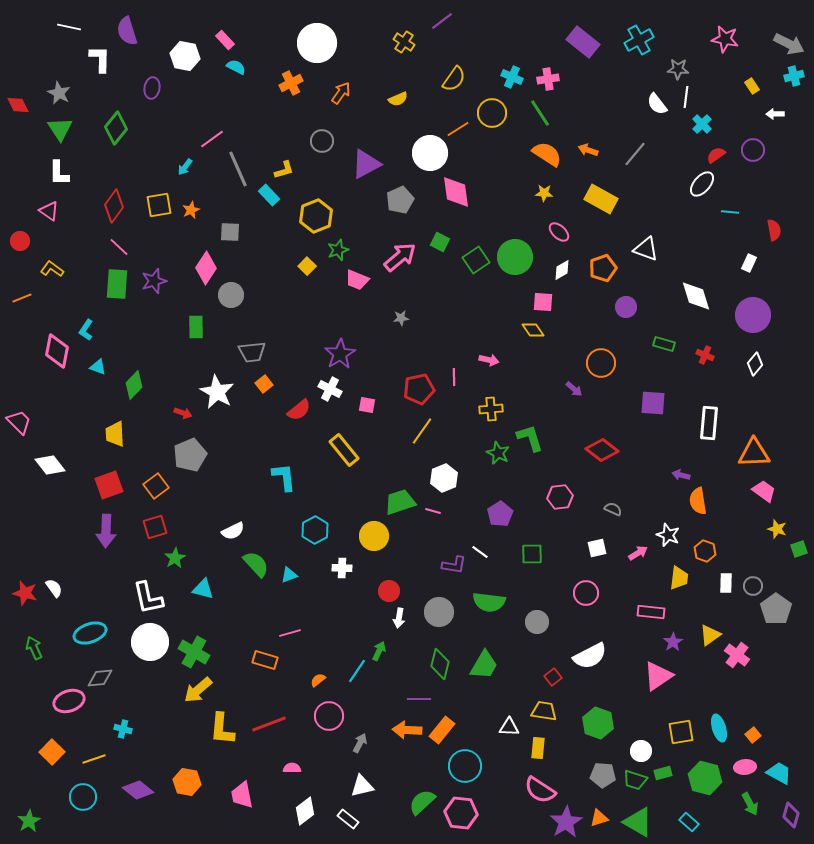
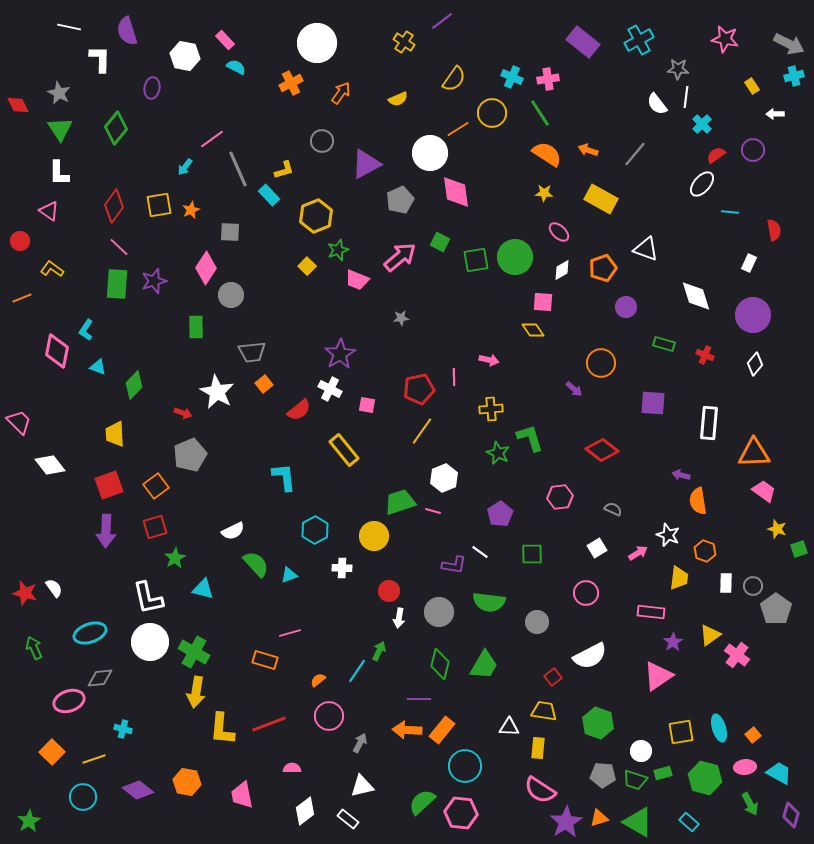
green square at (476, 260): rotated 24 degrees clockwise
white square at (597, 548): rotated 18 degrees counterclockwise
yellow arrow at (198, 690): moved 2 px left, 2 px down; rotated 40 degrees counterclockwise
